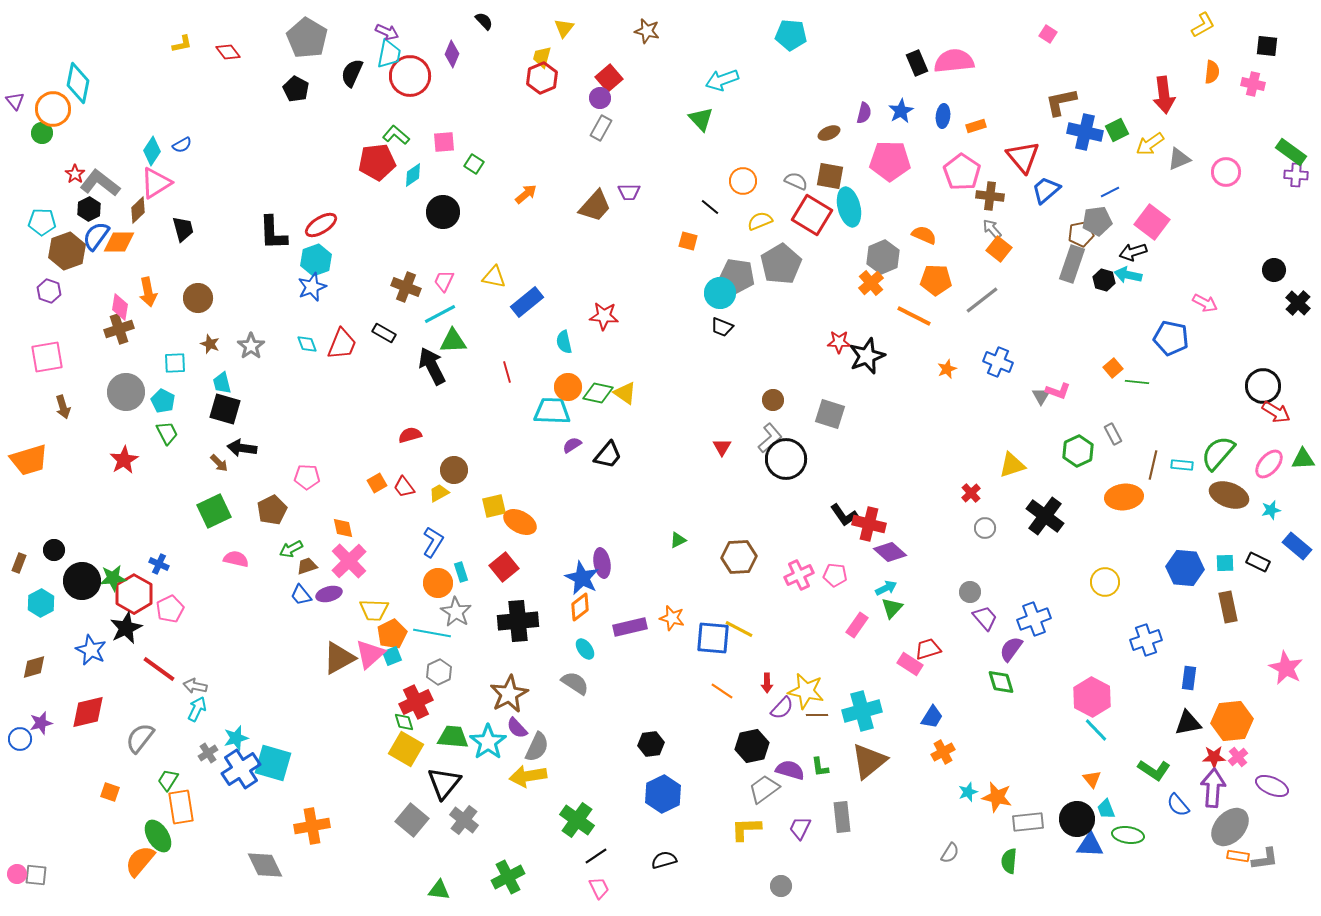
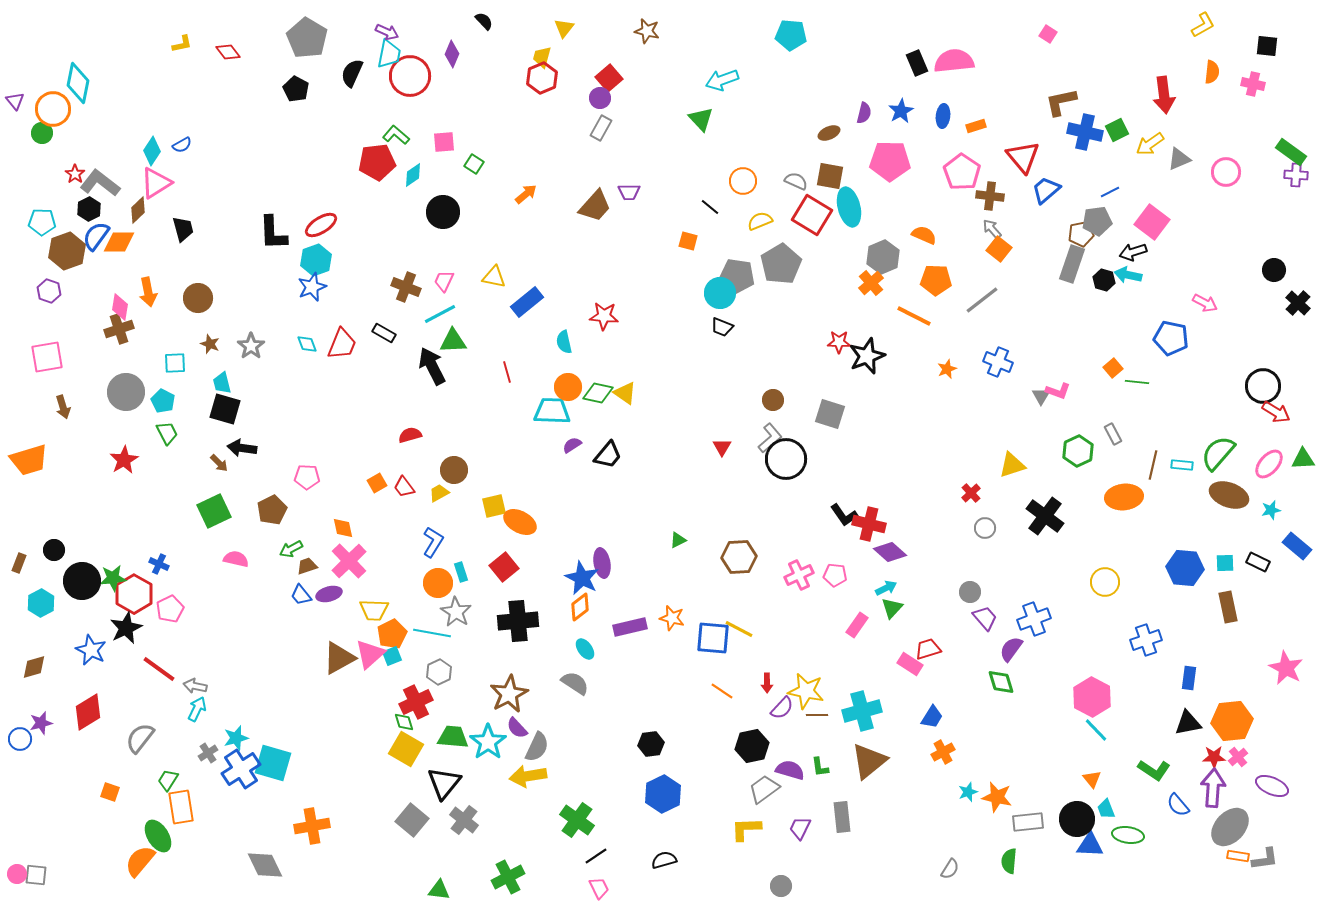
red diamond at (88, 712): rotated 18 degrees counterclockwise
gray semicircle at (950, 853): moved 16 px down
